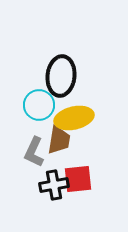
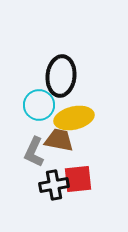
brown trapezoid: rotated 88 degrees counterclockwise
